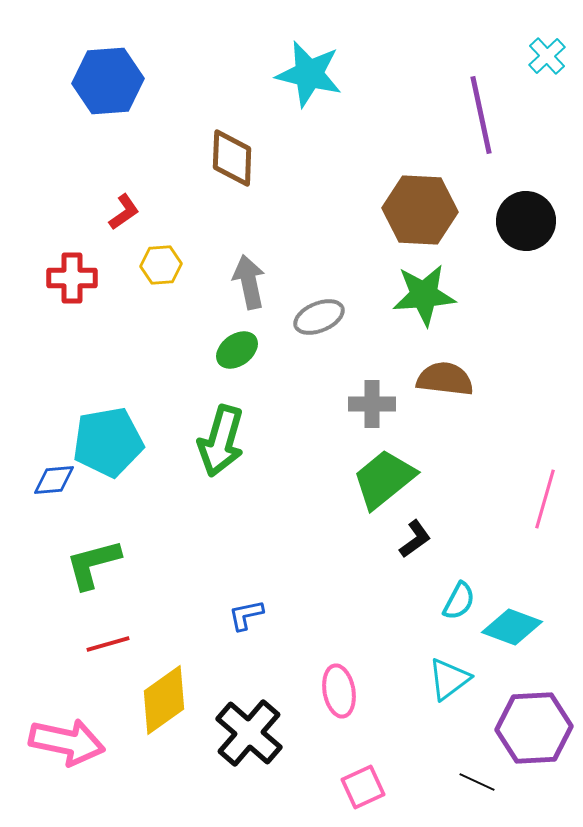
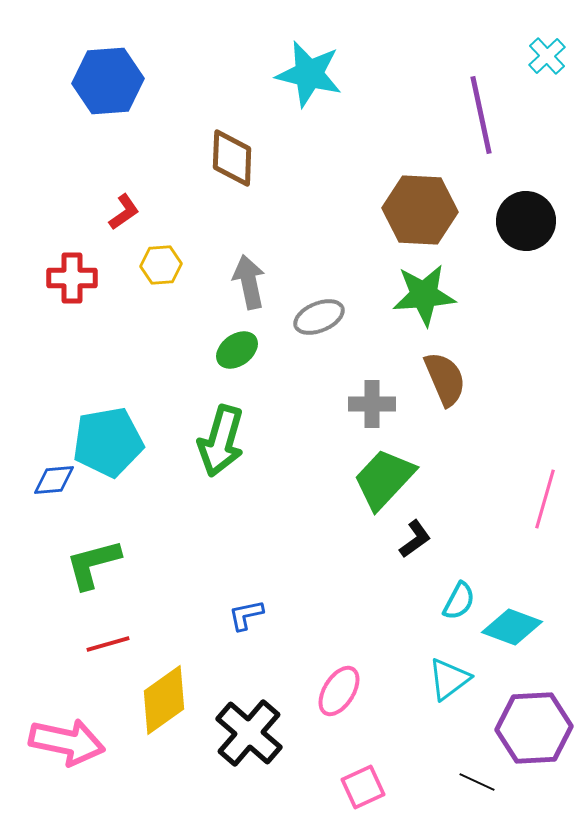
brown semicircle: rotated 60 degrees clockwise
green trapezoid: rotated 8 degrees counterclockwise
pink ellipse: rotated 42 degrees clockwise
